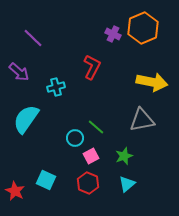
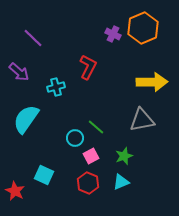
red L-shape: moved 4 px left
yellow arrow: rotated 12 degrees counterclockwise
cyan square: moved 2 px left, 5 px up
cyan triangle: moved 6 px left, 2 px up; rotated 18 degrees clockwise
